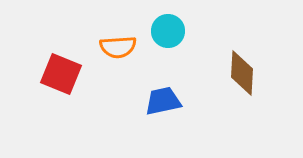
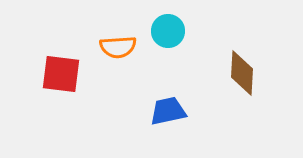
red square: rotated 15 degrees counterclockwise
blue trapezoid: moved 5 px right, 10 px down
